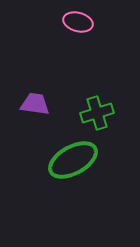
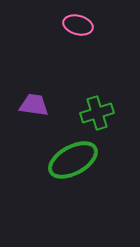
pink ellipse: moved 3 px down
purple trapezoid: moved 1 px left, 1 px down
